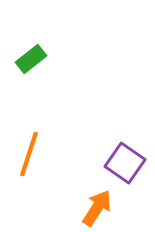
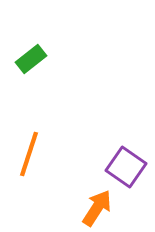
purple square: moved 1 px right, 4 px down
